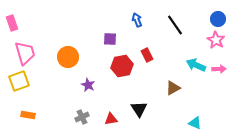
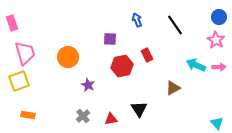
blue circle: moved 1 px right, 2 px up
pink arrow: moved 2 px up
gray cross: moved 1 px right, 1 px up; rotated 16 degrees counterclockwise
cyan triangle: moved 22 px right; rotated 24 degrees clockwise
